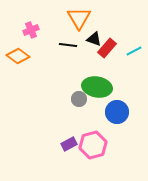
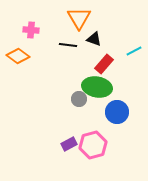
pink cross: rotated 28 degrees clockwise
red rectangle: moved 3 px left, 16 px down
